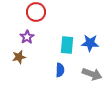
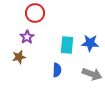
red circle: moved 1 px left, 1 px down
blue semicircle: moved 3 px left
